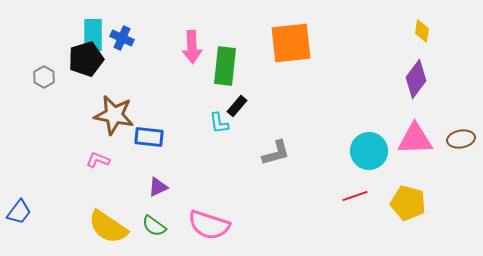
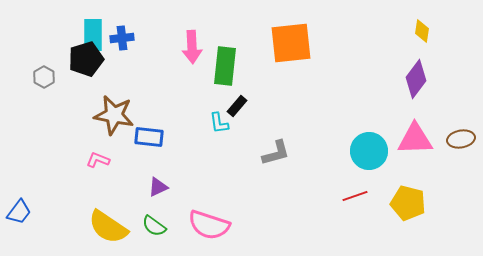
blue cross: rotated 30 degrees counterclockwise
